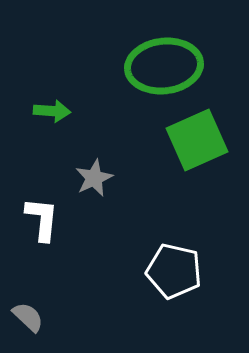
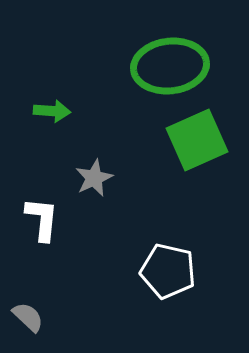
green ellipse: moved 6 px right
white pentagon: moved 6 px left
